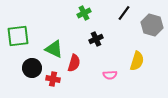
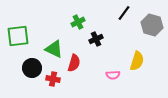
green cross: moved 6 px left, 9 px down
pink semicircle: moved 3 px right
